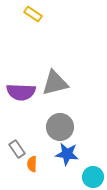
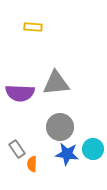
yellow rectangle: moved 13 px down; rotated 30 degrees counterclockwise
gray triangle: moved 1 px right; rotated 8 degrees clockwise
purple semicircle: moved 1 px left, 1 px down
cyan circle: moved 28 px up
